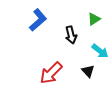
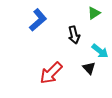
green triangle: moved 6 px up
black arrow: moved 3 px right
black triangle: moved 1 px right, 3 px up
